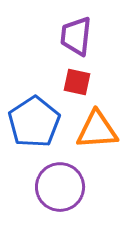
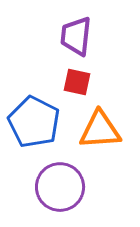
blue pentagon: rotated 12 degrees counterclockwise
orange triangle: moved 3 px right
